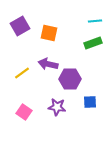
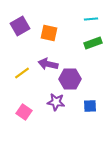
cyan line: moved 4 px left, 2 px up
blue square: moved 4 px down
purple star: moved 1 px left, 5 px up
